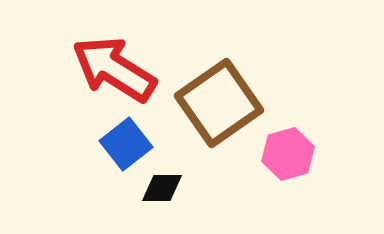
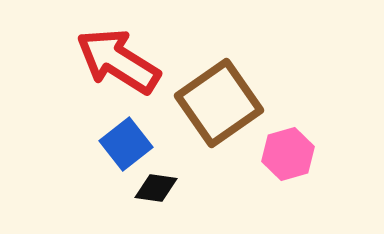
red arrow: moved 4 px right, 8 px up
black diamond: moved 6 px left; rotated 9 degrees clockwise
